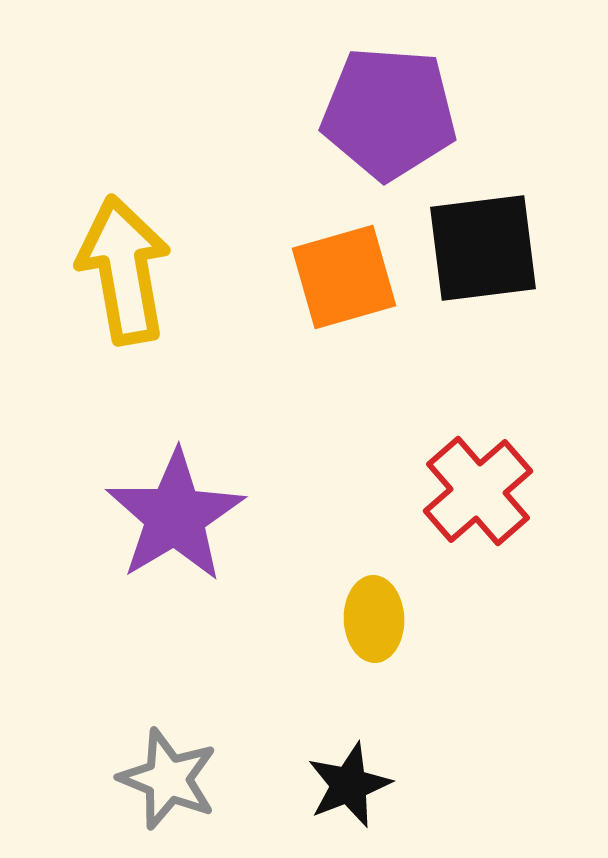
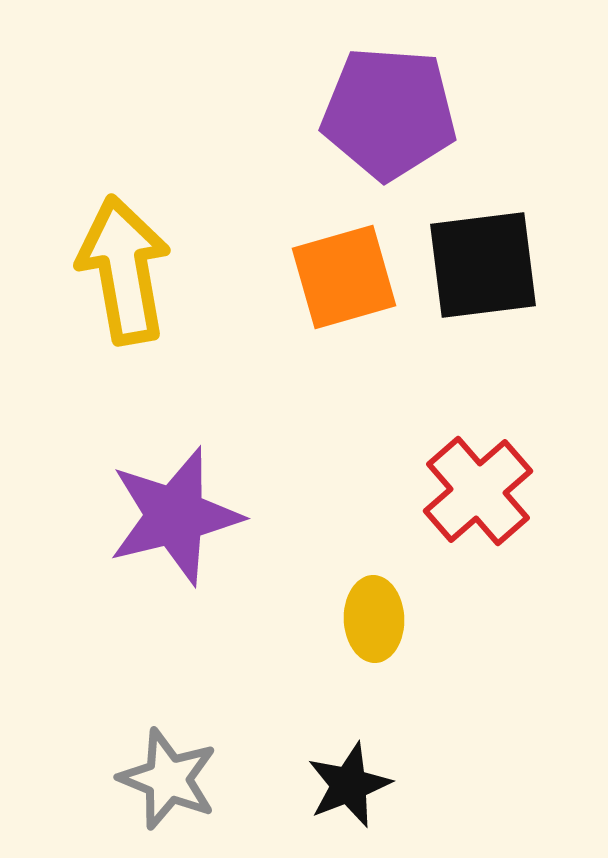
black square: moved 17 px down
purple star: rotated 17 degrees clockwise
